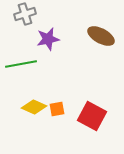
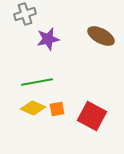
green line: moved 16 px right, 18 px down
yellow diamond: moved 1 px left, 1 px down
